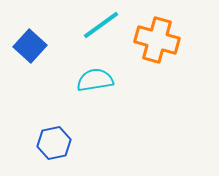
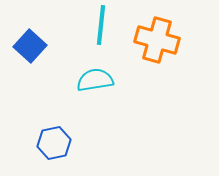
cyan line: rotated 48 degrees counterclockwise
